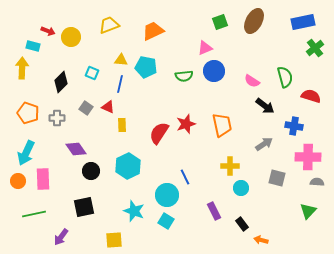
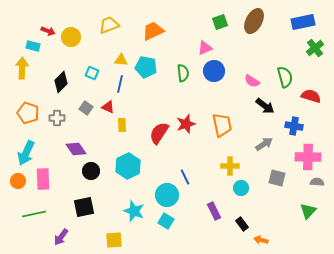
green semicircle at (184, 76): moved 1 px left, 3 px up; rotated 90 degrees counterclockwise
